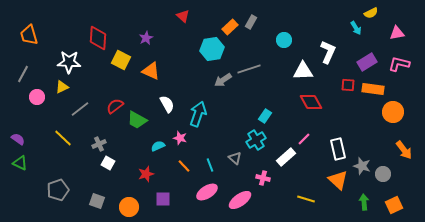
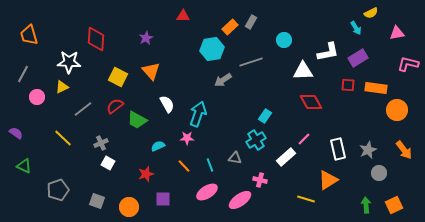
red triangle at (183, 16): rotated 40 degrees counterclockwise
red diamond at (98, 38): moved 2 px left, 1 px down
white L-shape at (328, 52): rotated 55 degrees clockwise
yellow square at (121, 60): moved 3 px left, 17 px down
purple rectangle at (367, 62): moved 9 px left, 4 px up
pink L-shape at (399, 64): moved 9 px right
gray line at (249, 69): moved 2 px right, 7 px up
orange triangle at (151, 71): rotated 24 degrees clockwise
orange rectangle at (373, 89): moved 3 px right, 1 px up
gray line at (80, 109): moved 3 px right
orange circle at (393, 112): moved 4 px right, 2 px up
pink star at (180, 138): moved 7 px right; rotated 16 degrees counterclockwise
purple semicircle at (18, 139): moved 2 px left, 6 px up
gray cross at (99, 144): moved 2 px right, 1 px up
gray triangle at (235, 158): rotated 32 degrees counterclockwise
green triangle at (20, 163): moved 4 px right, 3 px down
gray star at (362, 166): moved 6 px right, 16 px up; rotated 30 degrees clockwise
gray circle at (383, 174): moved 4 px left, 1 px up
pink cross at (263, 178): moved 3 px left, 2 px down
orange triangle at (338, 180): moved 10 px left; rotated 45 degrees clockwise
green arrow at (364, 202): moved 2 px right, 3 px down
